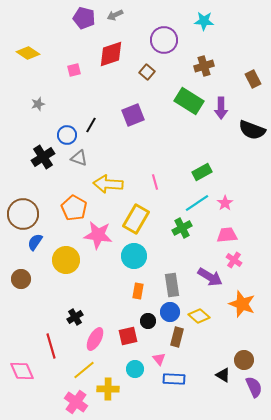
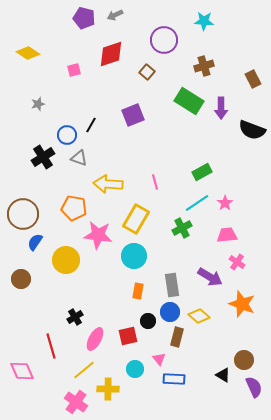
orange pentagon at (74, 208): rotated 20 degrees counterclockwise
pink cross at (234, 260): moved 3 px right, 2 px down
